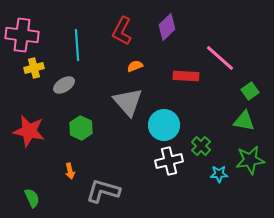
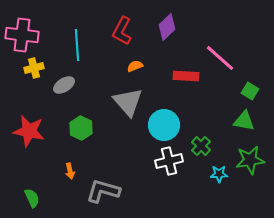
green square: rotated 24 degrees counterclockwise
